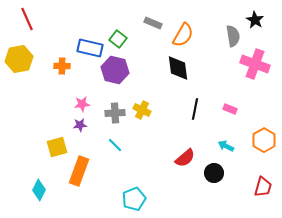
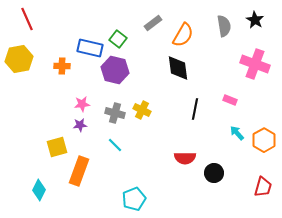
gray rectangle: rotated 60 degrees counterclockwise
gray semicircle: moved 9 px left, 10 px up
pink rectangle: moved 9 px up
gray cross: rotated 18 degrees clockwise
cyan arrow: moved 11 px right, 13 px up; rotated 21 degrees clockwise
red semicircle: rotated 40 degrees clockwise
